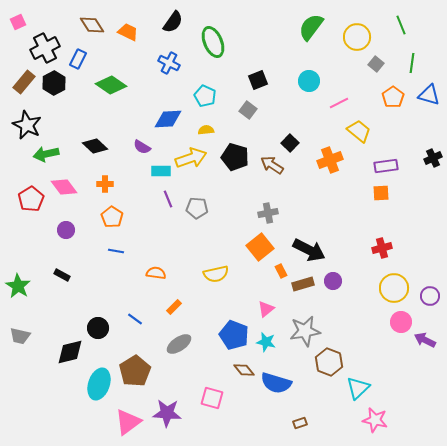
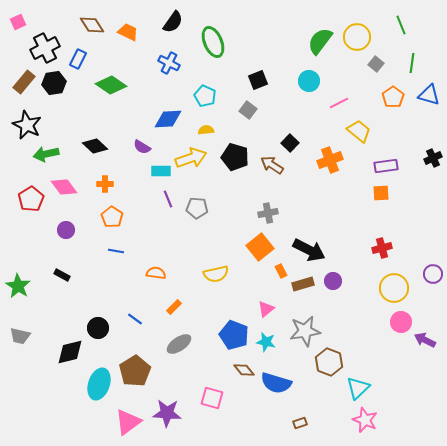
green semicircle at (311, 27): moved 9 px right, 14 px down
black hexagon at (54, 83): rotated 20 degrees clockwise
purple circle at (430, 296): moved 3 px right, 22 px up
pink star at (375, 420): moved 10 px left; rotated 10 degrees clockwise
